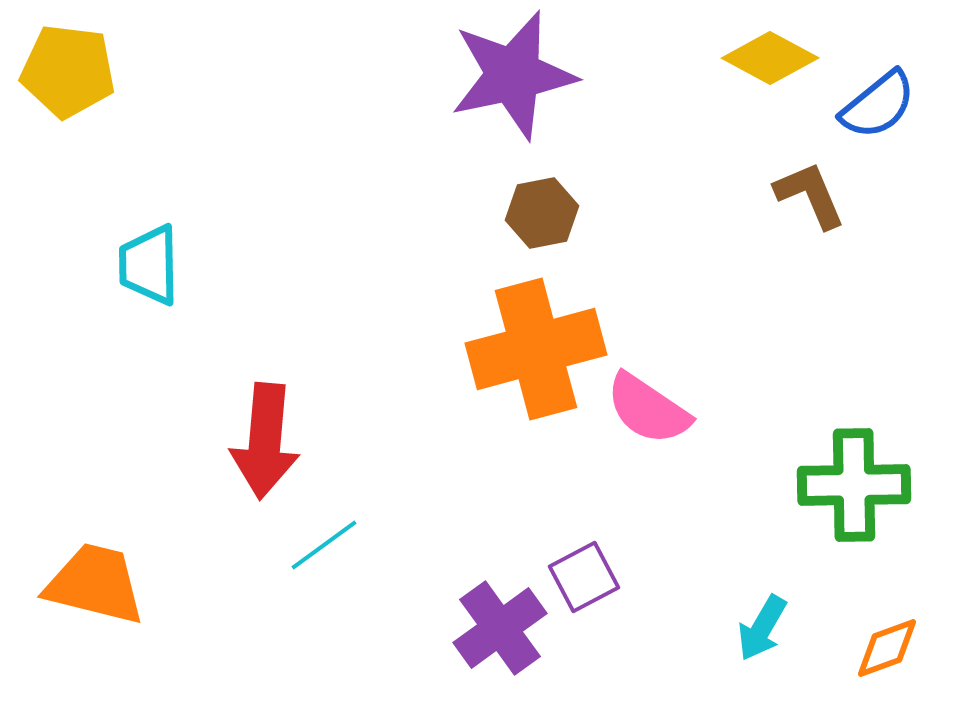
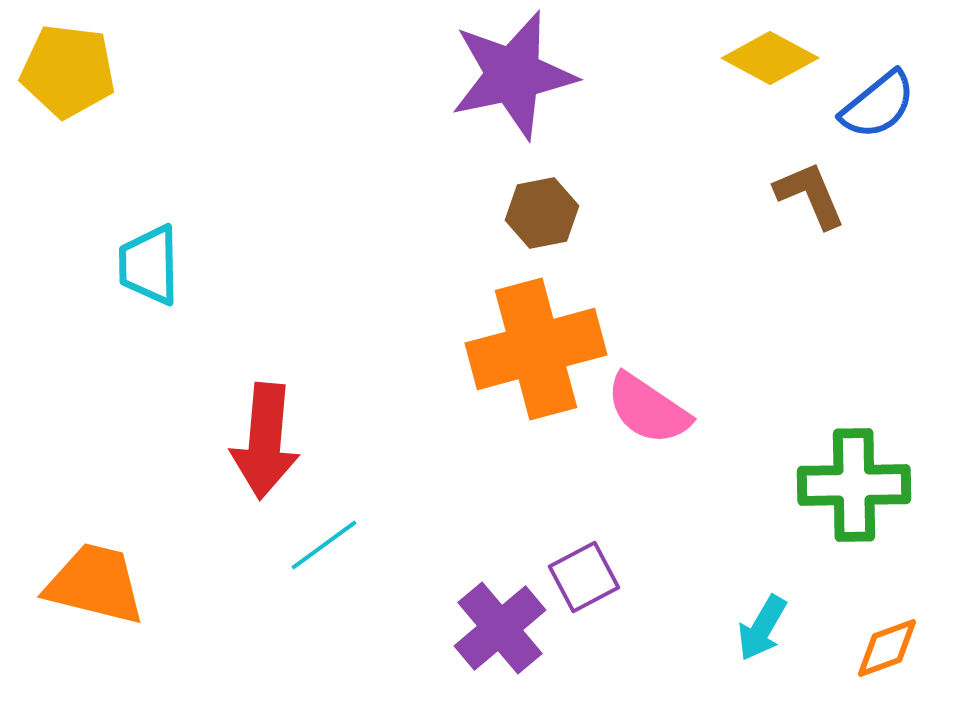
purple cross: rotated 4 degrees counterclockwise
